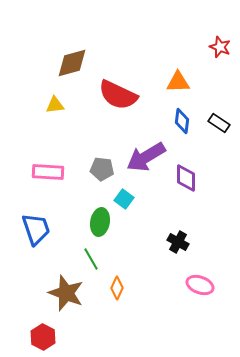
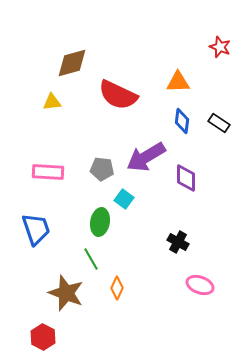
yellow triangle: moved 3 px left, 3 px up
